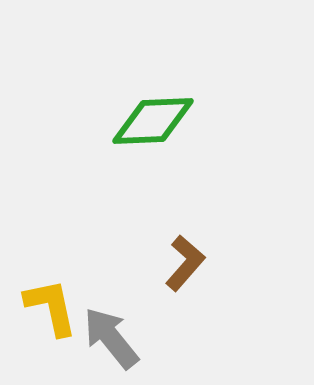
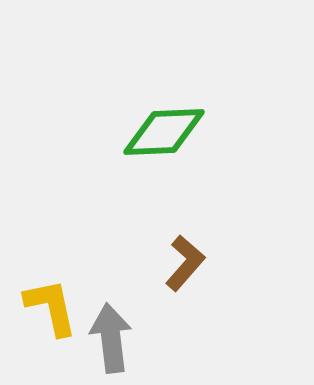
green diamond: moved 11 px right, 11 px down
gray arrow: rotated 32 degrees clockwise
